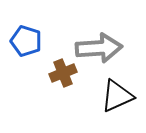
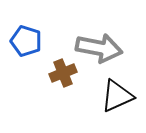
gray arrow: rotated 15 degrees clockwise
